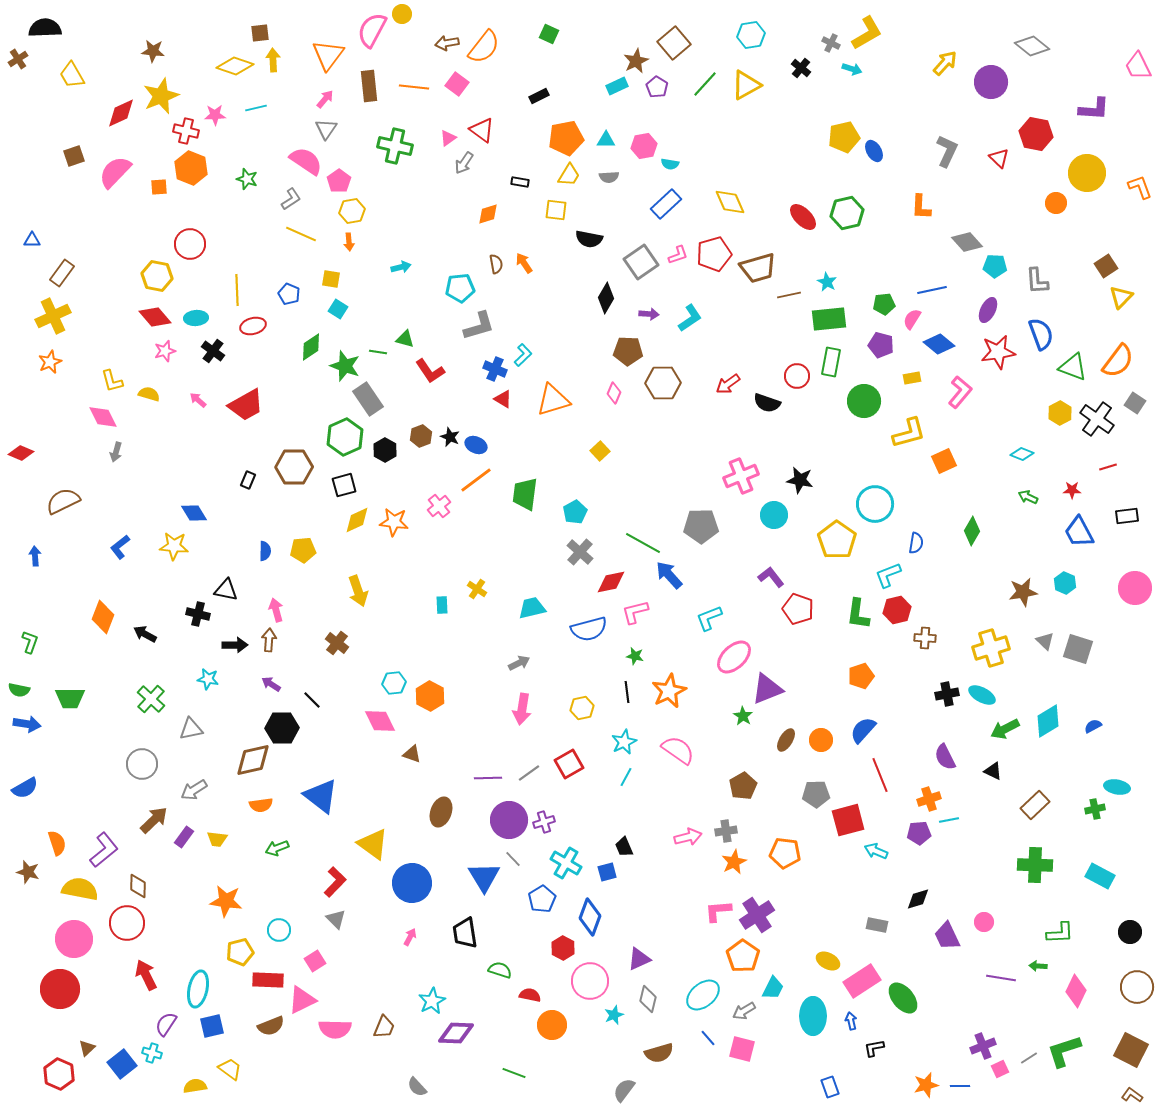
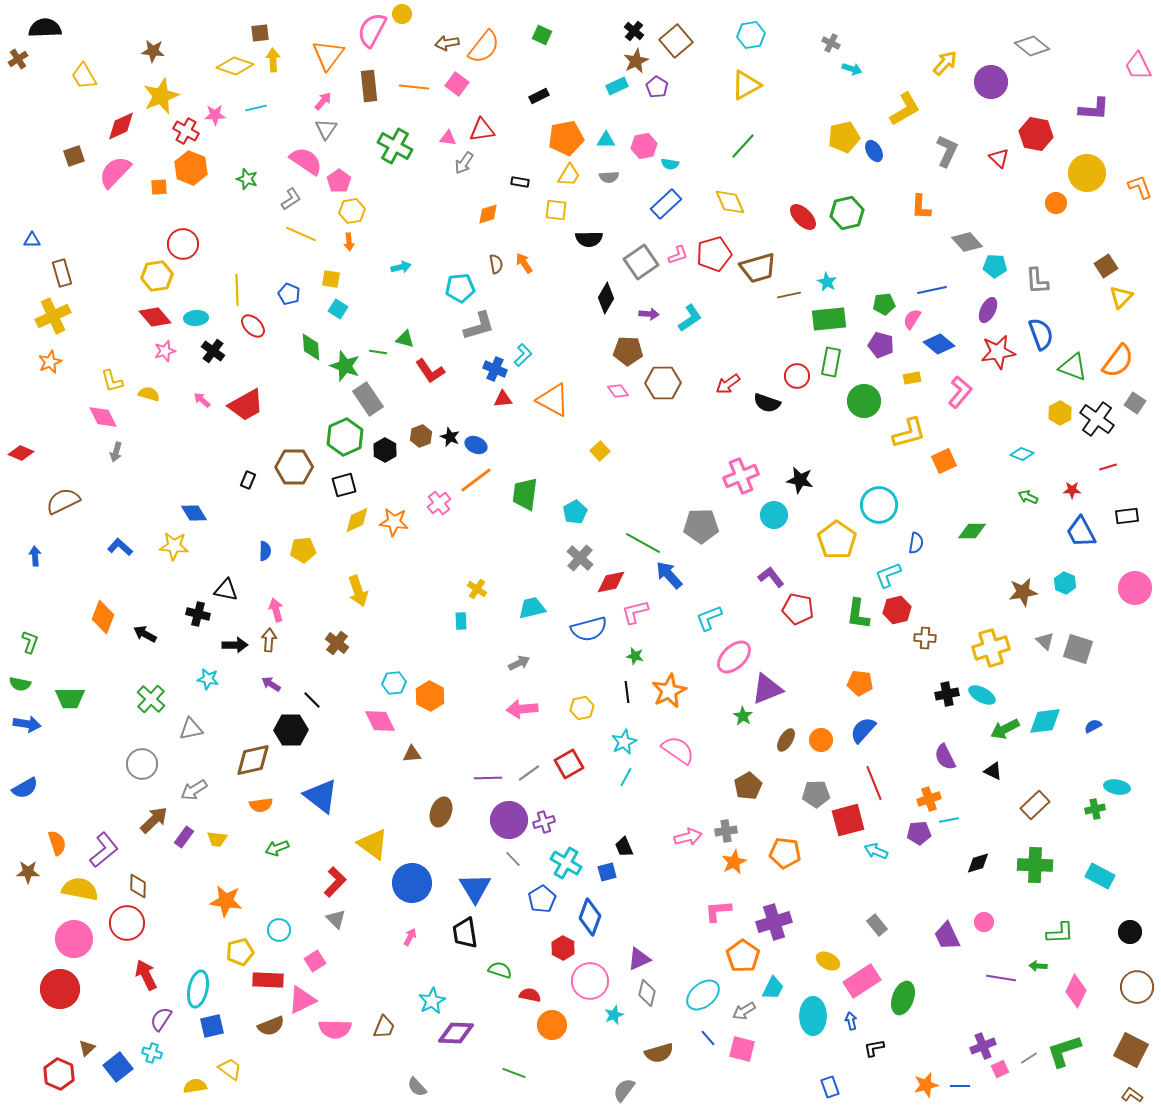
yellow L-shape at (867, 33): moved 38 px right, 76 px down
green square at (549, 34): moved 7 px left, 1 px down
brown square at (674, 43): moved 2 px right, 2 px up
black cross at (801, 68): moved 167 px left, 37 px up
yellow trapezoid at (72, 75): moved 12 px right, 1 px down
green line at (705, 84): moved 38 px right, 62 px down
pink arrow at (325, 99): moved 2 px left, 2 px down
red diamond at (121, 113): moved 13 px down
red triangle at (482, 130): rotated 44 degrees counterclockwise
red cross at (186, 131): rotated 15 degrees clockwise
pink triangle at (448, 138): rotated 42 degrees clockwise
green cross at (395, 146): rotated 16 degrees clockwise
black semicircle at (589, 239): rotated 12 degrees counterclockwise
red circle at (190, 244): moved 7 px left
brown rectangle at (62, 273): rotated 52 degrees counterclockwise
yellow hexagon at (157, 276): rotated 20 degrees counterclockwise
red ellipse at (253, 326): rotated 60 degrees clockwise
green diamond at (311, 347): rotated 60 degrees counterclockwise
pink diamond at (614, 393): moved 4 px right, 2 px up; rotated 60 degrees counterclockwise
red triangle at (503, 399): rotated 36 degrees counterclockwise
pink arrow at (198, 400): moved 4 px right
orange triangle at (553, 400): rotated 45 degrees clockwise
cyan circle at (875, 504): moved 4 px right, 1 px down
pink cross at (439, 506): moved 3 px up
green diamond at (972, 531): rotated 60 degrees clockwise
blue trapezoid at (1079, 532): moved 2 px right
blue L-shape at (120, 547): rotated 80 degrees clockwise
gray cross at (580, 552): moved 6 px down
cyan rectangle at (442, 605): moved 19 px right, 16 px down
red pentagon at (798, 609): rotated 8 degrees counterclockwise
orange pentagon at (861, 676): moved 1 px left, 7 px down; rotated 25 degrees clockwise
green semicircle at (19, 690): moved 1 px right, 6 px up
pink arrow at (522, 709): rotated 76 degrees clockwise
cyan diamond at (1048, 721): moved 3 px left; rotated 24 degrees clockwise
black hexagon at (282, 728): moved 9 px right, 2 px down
brown triangle at (412, 754): rotated 24 degrees counterclockwise
red line at (880, 775): moved 6 px left, 8 px down
brown pentagon at (743, 786): moved 5 px right
brown star at (28, 872): rotated 15 degrees counterclockwise
blue triangle at (484, 877): moved 9 px left, 11 px down
black diamond at (918, 899): moved 60 px right, 36 px up
purple cross at (757, 915): moved 17 px right, 7 px down; rotated 16 degrees clockwise
gray rectangle at (877, 925): rotated 40 degrees clockwise
green ellipse at (903, 998): rotated 60 degrees clockwise
gray diamond at (648, 999): moved 1 px left, 6 px up
purple semicircle at (166, 1024): moved 5 px left, 5 px up
blue square at (122, 1064): moved 4 px left, 3 px down
